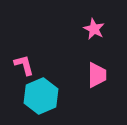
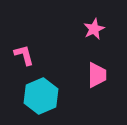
pink star: rotated 20 degrees clockwise
pink L-shape: moved 10 px up
